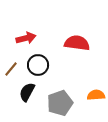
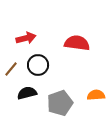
black semicircle: moved 1 px down; rotated 48 degrees clockwise
